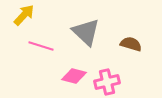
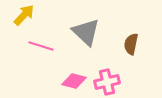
brown semicircle: rotated 95 degrees counterclockwise
pink diamond: moved 5 px down
